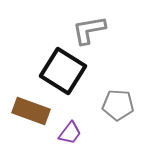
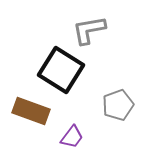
black square: moved 2 px left, 1 px up
gray pentagon: rotated 24 degrees counterclockwise
purple trapezoid: moved 2 px right, 4 px down
